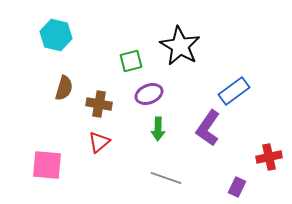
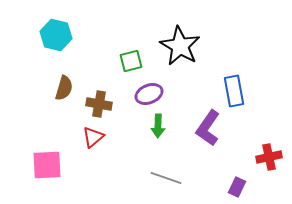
blue rectangle: rotated 64 degrees counterclockwise
green arrow: moved 3 px up
red triangle: moved 6 px left, 5 px up
pink square: rotated 8 degrees counterclockwise
